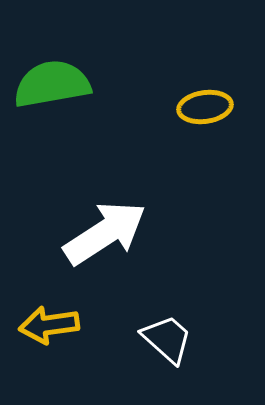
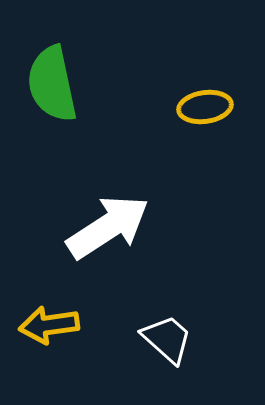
green semicircle: rotated 92 degrees counterclockwise
white arrow: moved 3 px right, 6 px up
